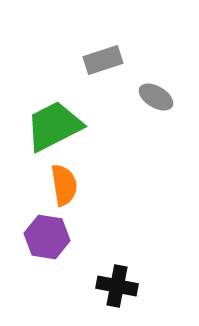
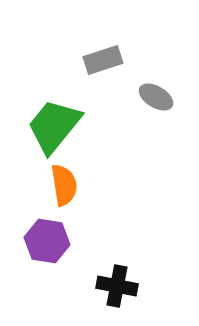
green trapezoid: rotated 24 degrees counterclockwise
purple hexagon: moved 4 px down
